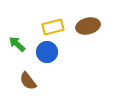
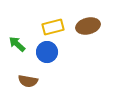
brown semicircle: rotated 42 degrees counterclockwise
